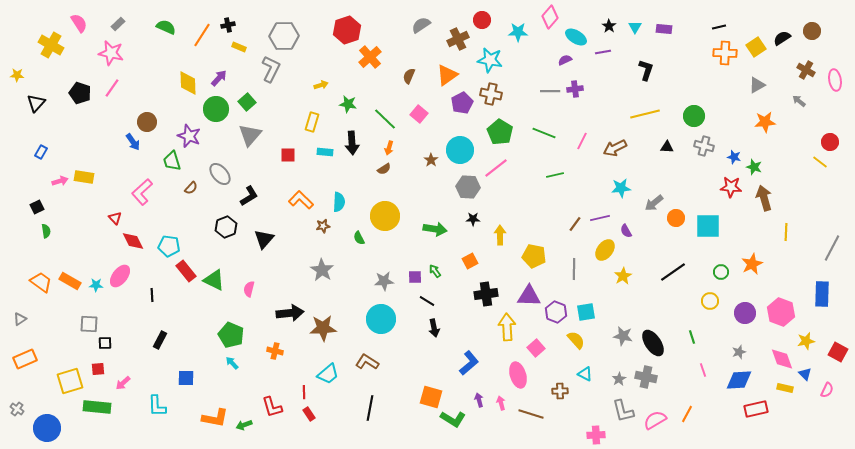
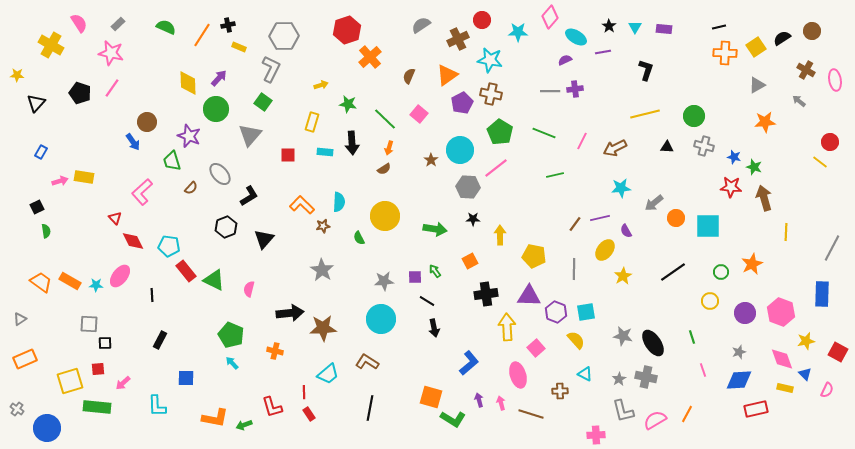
green square at (247, 102): moved 16 px right; rotated 12 degrees counterclockwise
orange L-shape at (301, 200): moved 1 px right, 5 px down
